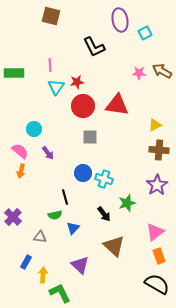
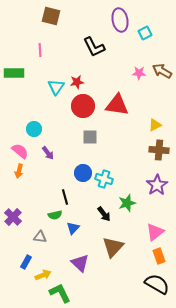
pink line: moved 10 px left, 15 px up
orange arrow: moved 2 px left
brown triangle: moved 1 px left, 1 px down; rotated 30 degrees clockwise
purple triangle: moved 2 px up
yellow arrow: rotated 63 degrees clockwise
